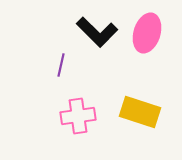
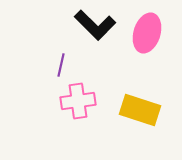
black L-shape: moved 2 px left, 7 px up
yellow rectangle: moved 2 px up
pink cross: moved 15 px up
